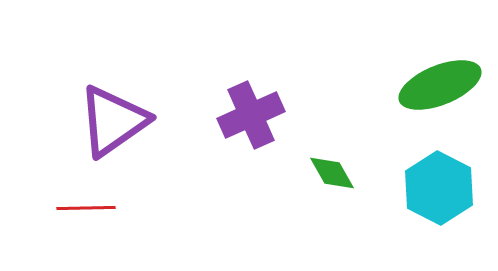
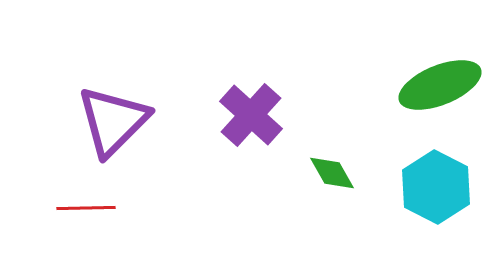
purple cross: rotated 24 degrees counterclockwise
purple triangle: rotated 10 degrees counterclockwise
cyan hexagon: moved 3 px left, 1 px up
